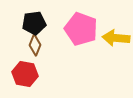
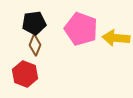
red hexagon: rotated 10 degrees clockwise
